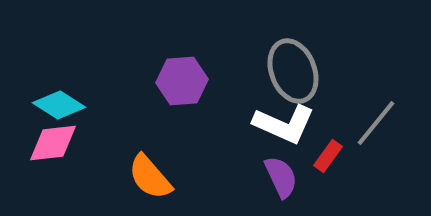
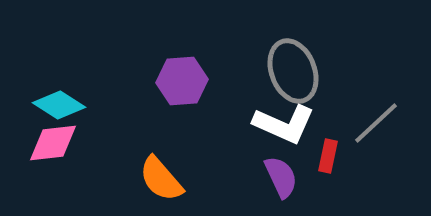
gray line: rotated 8 degrees clockwise
red rectangle: rotated 24 degrees counterclockwise
orange semicircle: moved 11 px right, 2 px down
